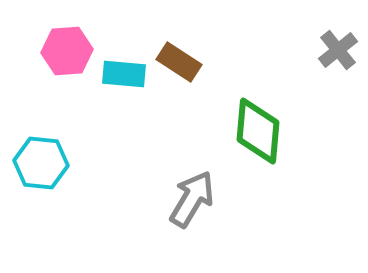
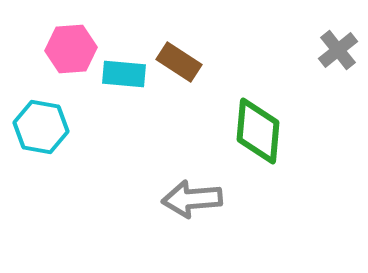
pink hexagon: moved 4 px right, 2 px up
cyan hexagon: moved 36 px up; rotated 4 degrees clockwise
gray arrow: rotated 126 degrees counterclockwise
